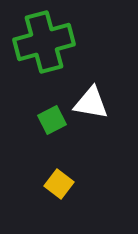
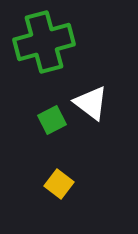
white triangle: rotated 27 degrees clockwise
